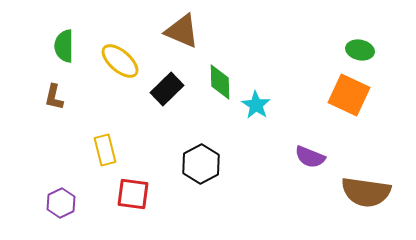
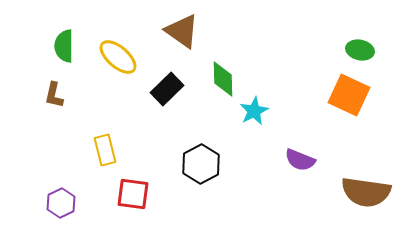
brown triangle: rotated 12 degrees clockwise
yellow ellipse: moved 2 px left, 4 px up
green diamond: moved 3 px right, 3 px up
brown L-shape: moved 2 px up
cyan star: moved 2 px left, 6 px down; rotated 12 degrees clockwise
purple semicircle: moved 10 px left, 3 px down
